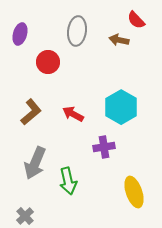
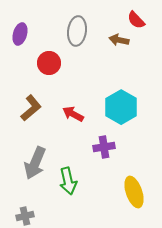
red circle: moved 1 px right, 1 px down
brown L-shape: moved 4 px up
gray cross: rotated 30 degrees clockwise
